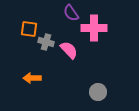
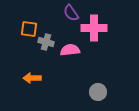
pink semicircle: moved 1 px right; rotated 54 degrees counterclockwise
